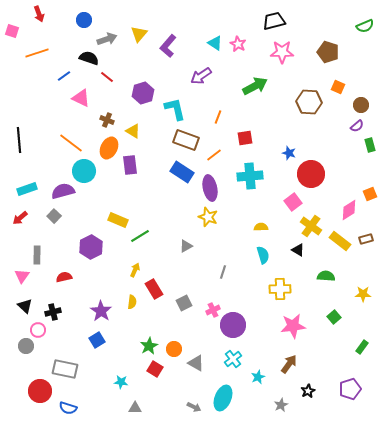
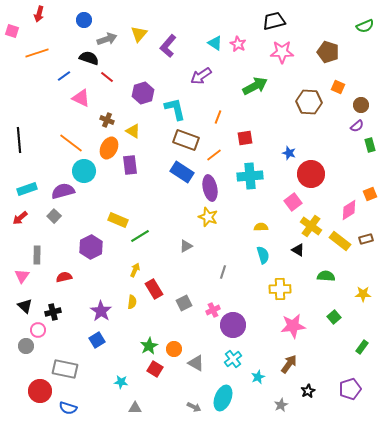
red arrow at (39, 14): rotated 35 degrees clockwise
